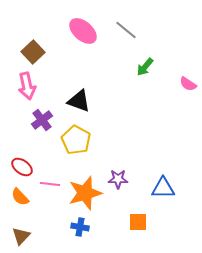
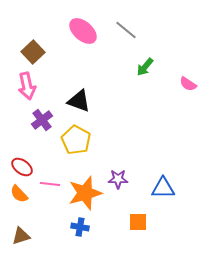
orange semicircle: moved 1 px left, 3 px up
brown triangle: rotated 30 degrees clockwise
